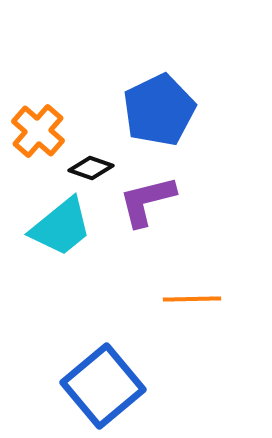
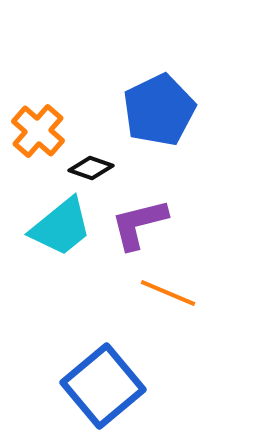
purple L-shape: moved 8 px left, 23 px down
orange line: moved 24 px left, 6 px up; rotated 24 degrees clockwise
